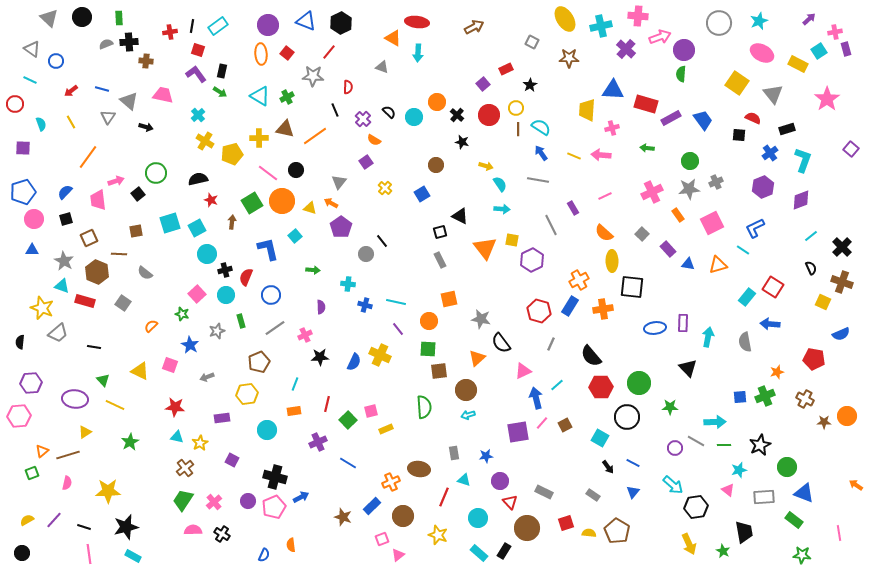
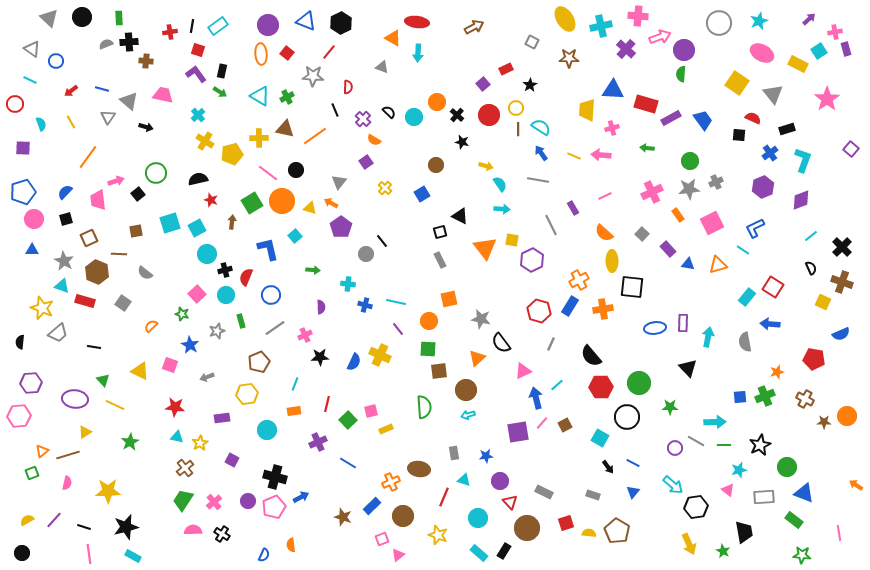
gray rectangle at (593, 495): rotated 16 degrees counterclockwise
